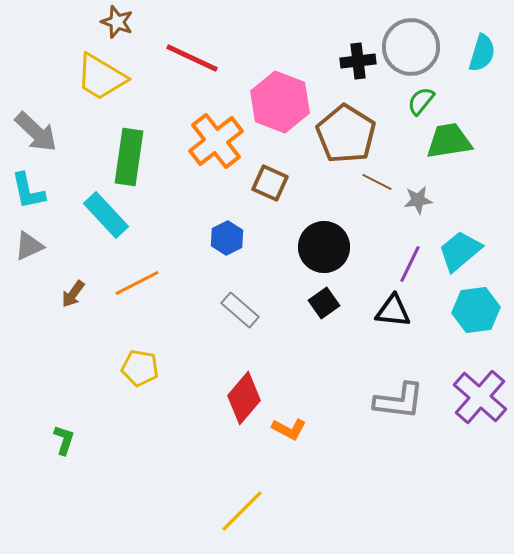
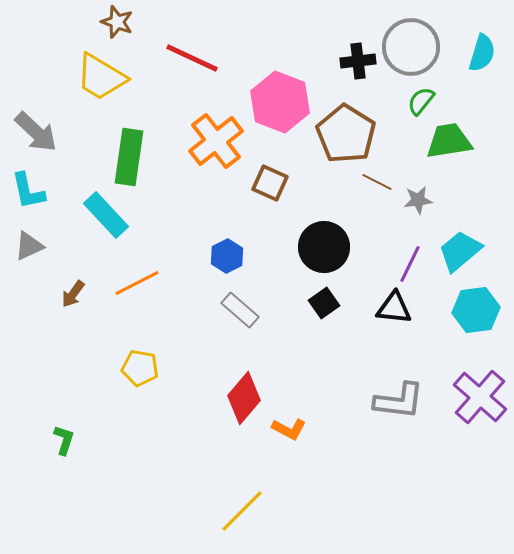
blue hexagon: moved 18 px down
black triangle: moved 1 px right, 3 px up
